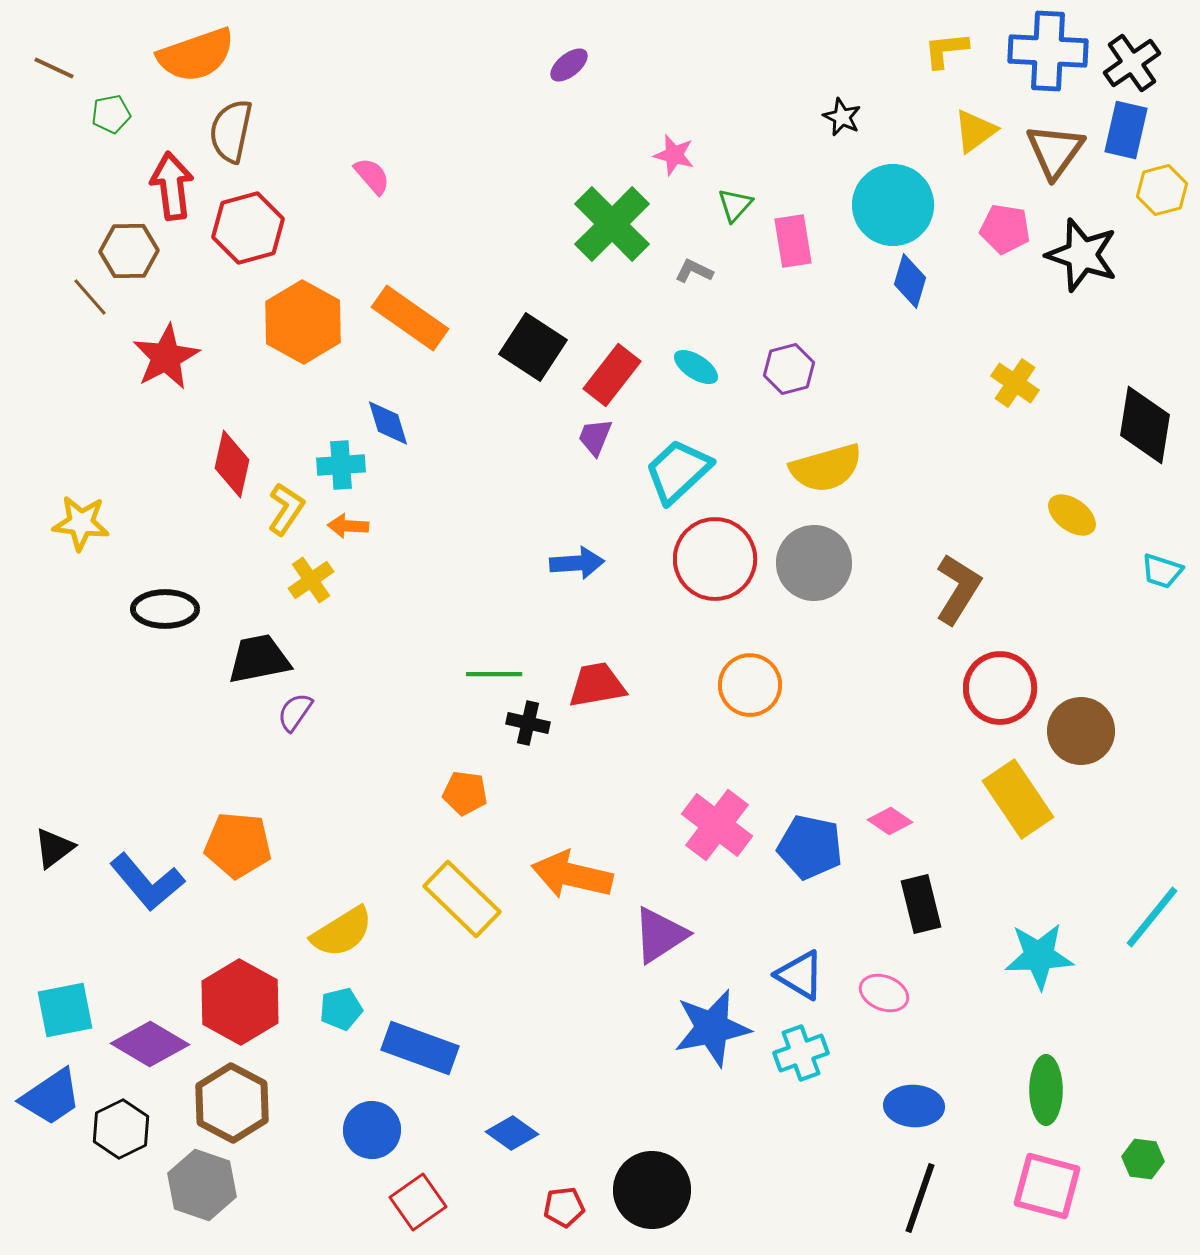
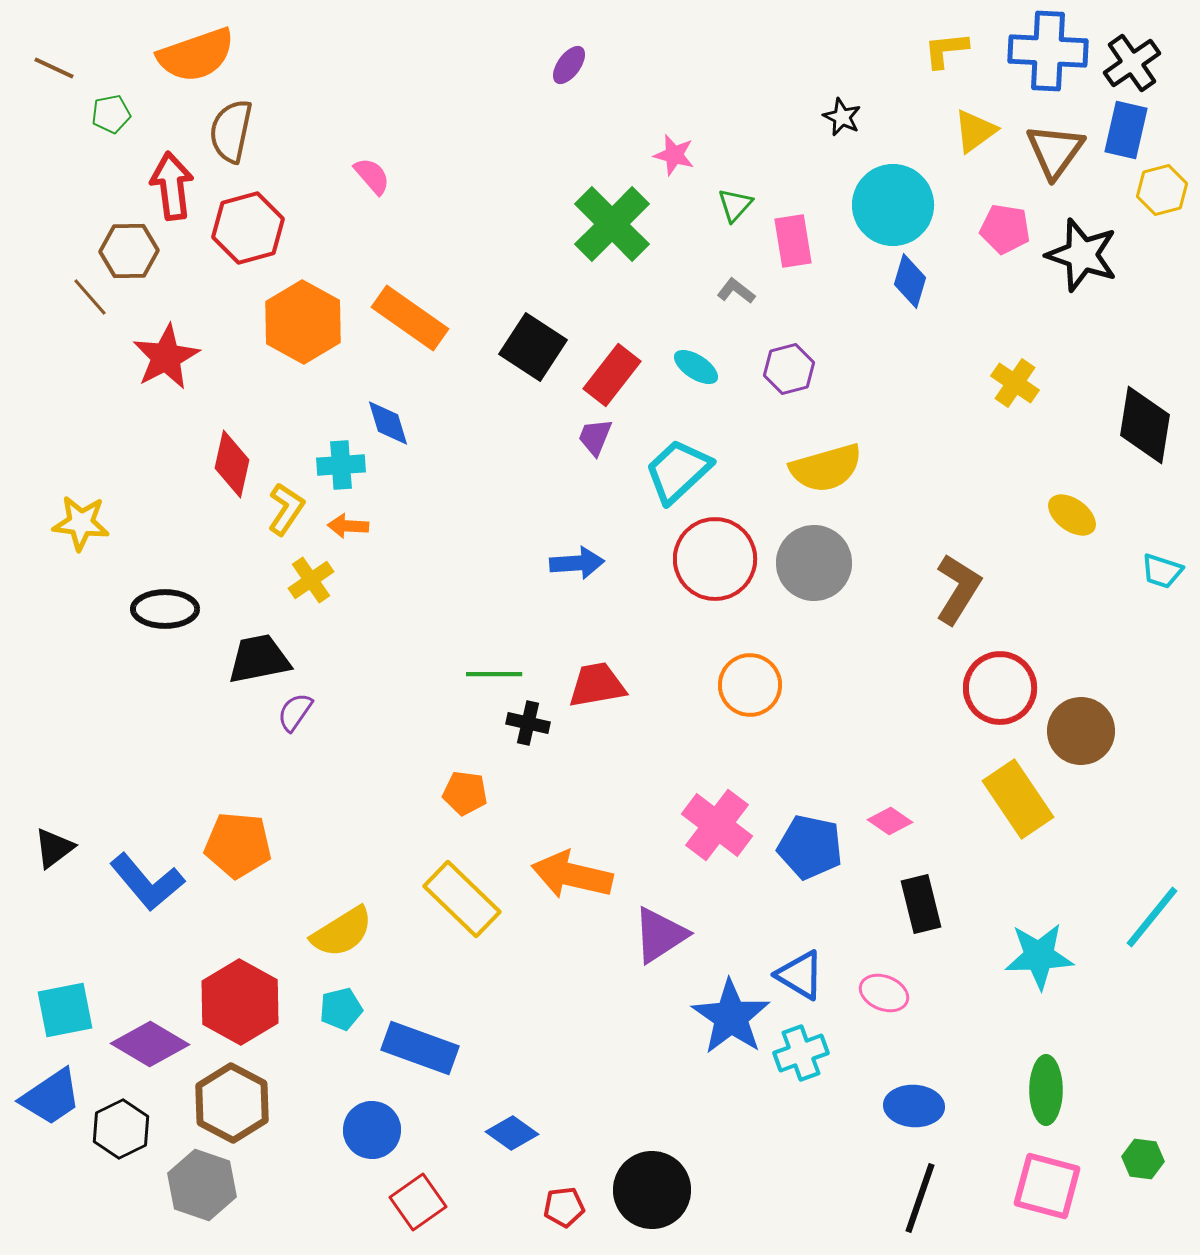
purple ellipse at (569, 65): rotated 15 degrees counterclockwise
gray L-shape at (694, 271): moved 42 px right, 20 px down; rotated 12 degrees clockwise
blue star at (712, 1028): moved 19 px right, 11 px up; rotated 26 degrees counterclockwise
